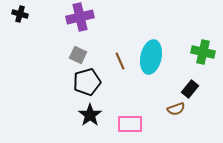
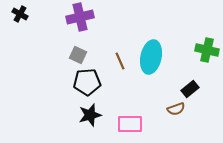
black cross: rotated 14 degrees clockwise
green cross: moved 4 px right, 2 px up
black pentagon: rotated 12 degrees clockwise
black rectangle: rotated 12 degrees clockwise
black star: rotated 20 degrees clockwise
